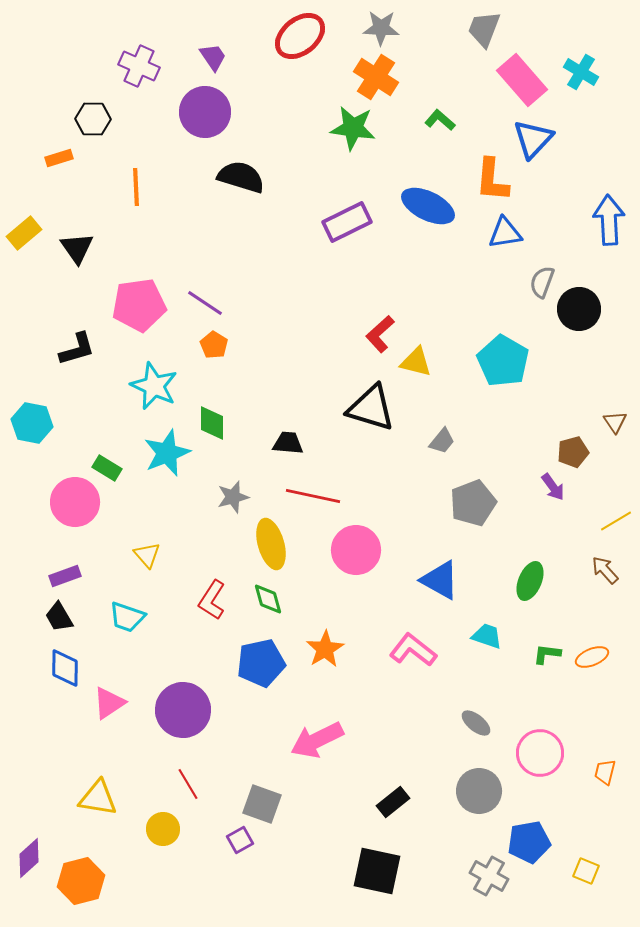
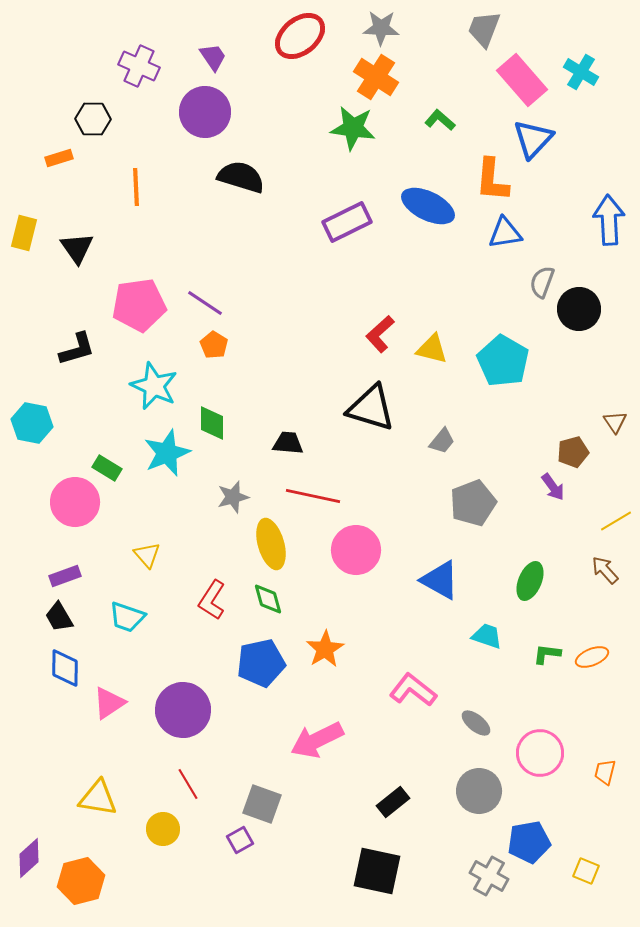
yellow rectangle at (24, 233): rotated 36 degrees counterclockwise
yellow triangle at (416, 362): moved 16 px right, 13 px up
pink L-shape at (413, 650): moved 40 px down
